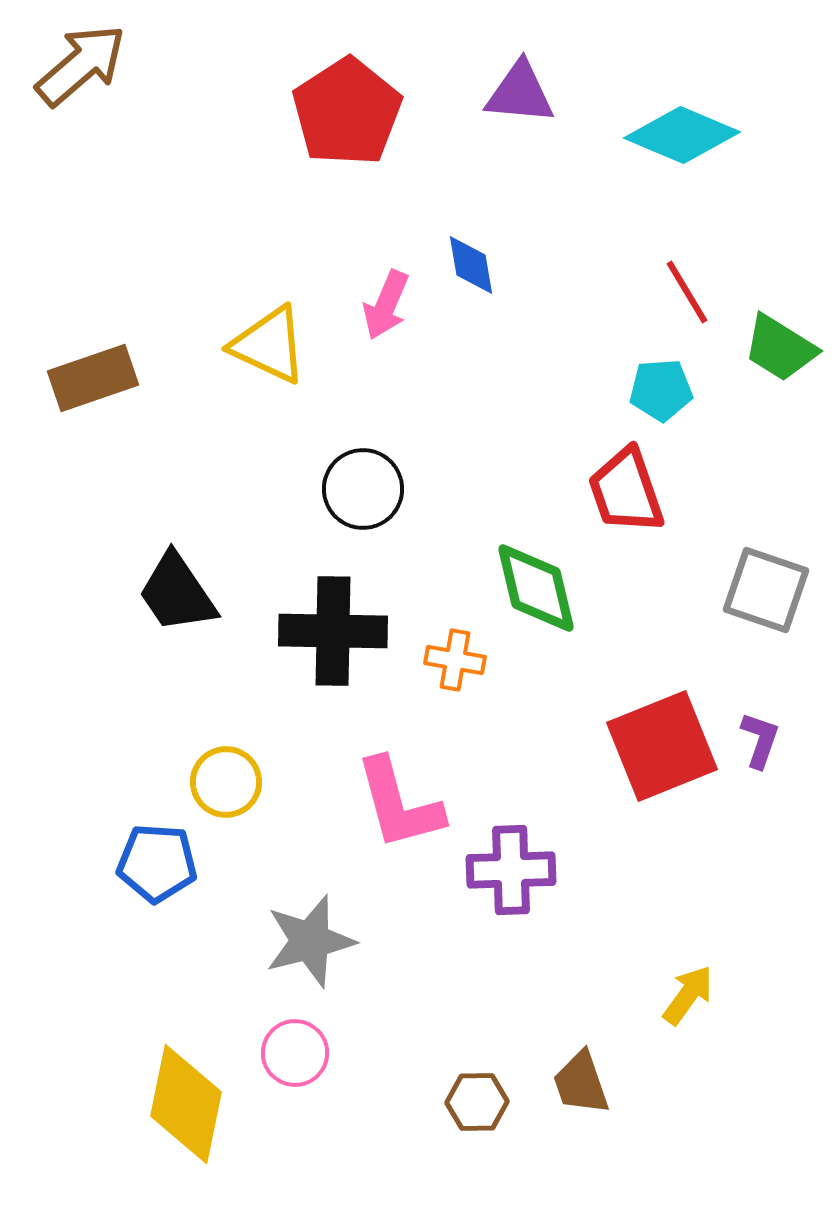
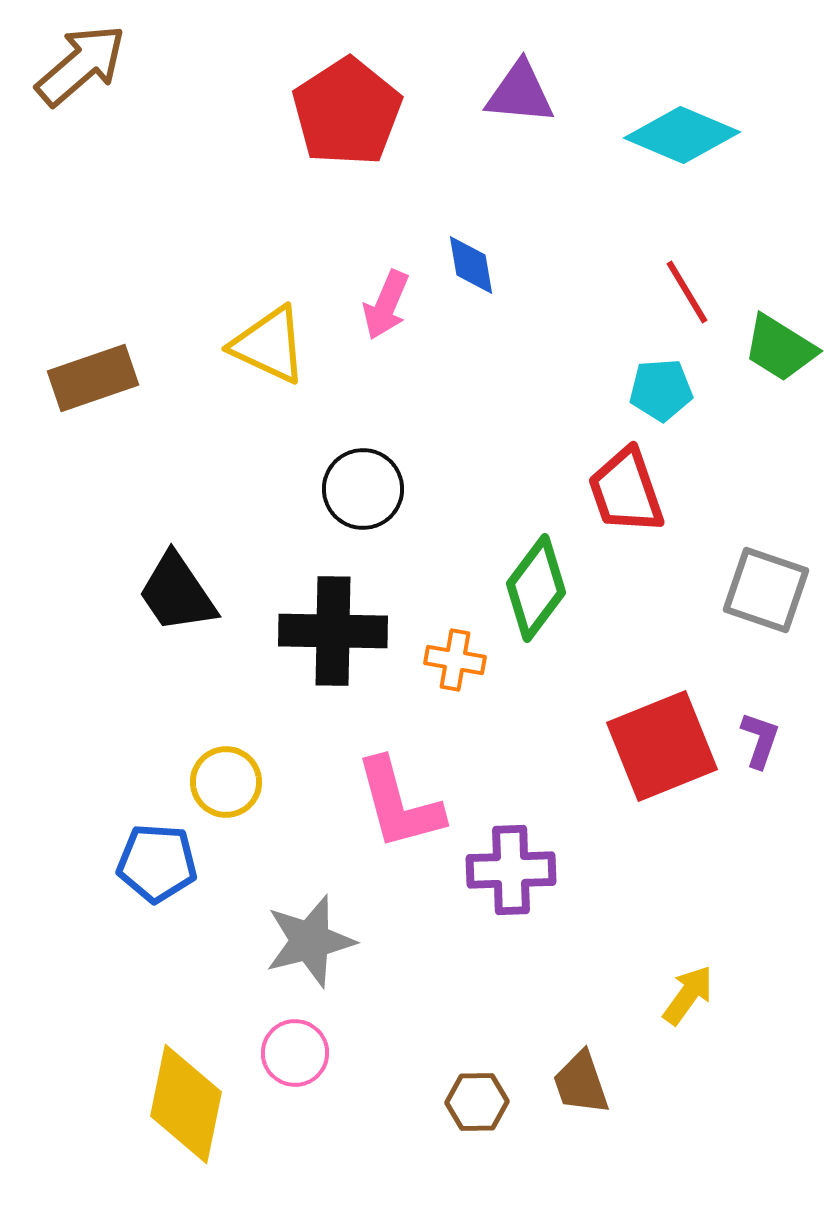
green diamond: rotated 50 degrees clockwise
